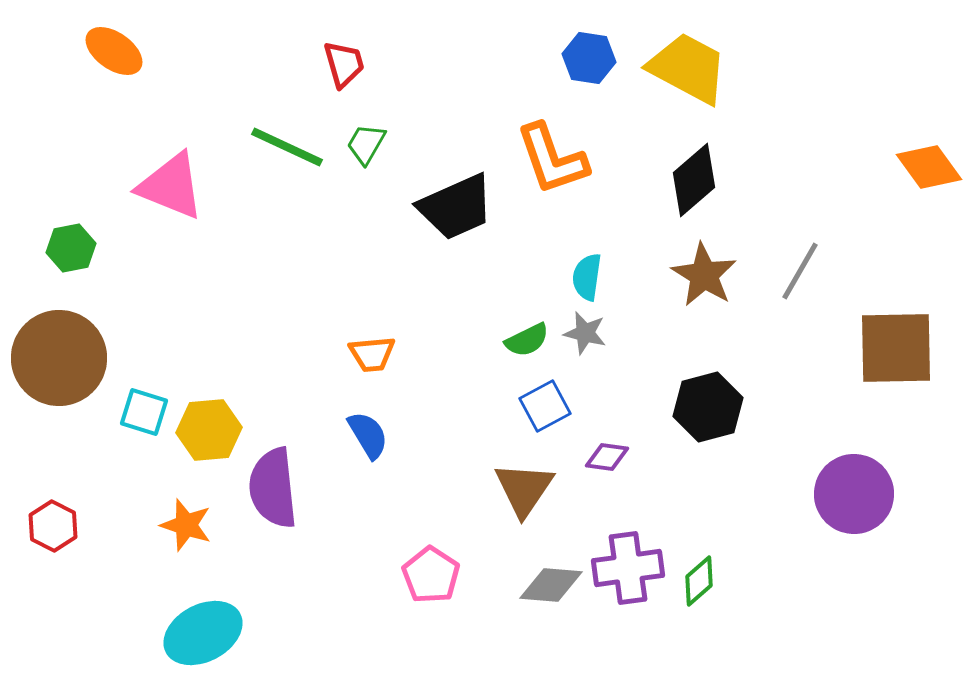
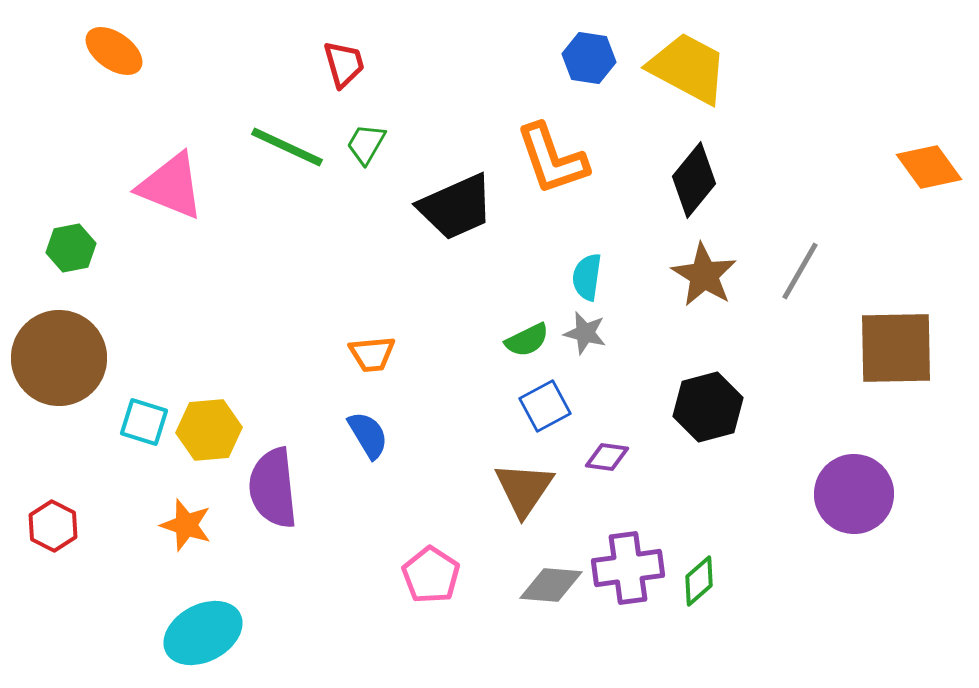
black diamond: rotated 10 degrees counterclockwise
cyan square: moved 10 px down
